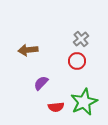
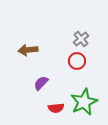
red semicircle: moved 1 px down
